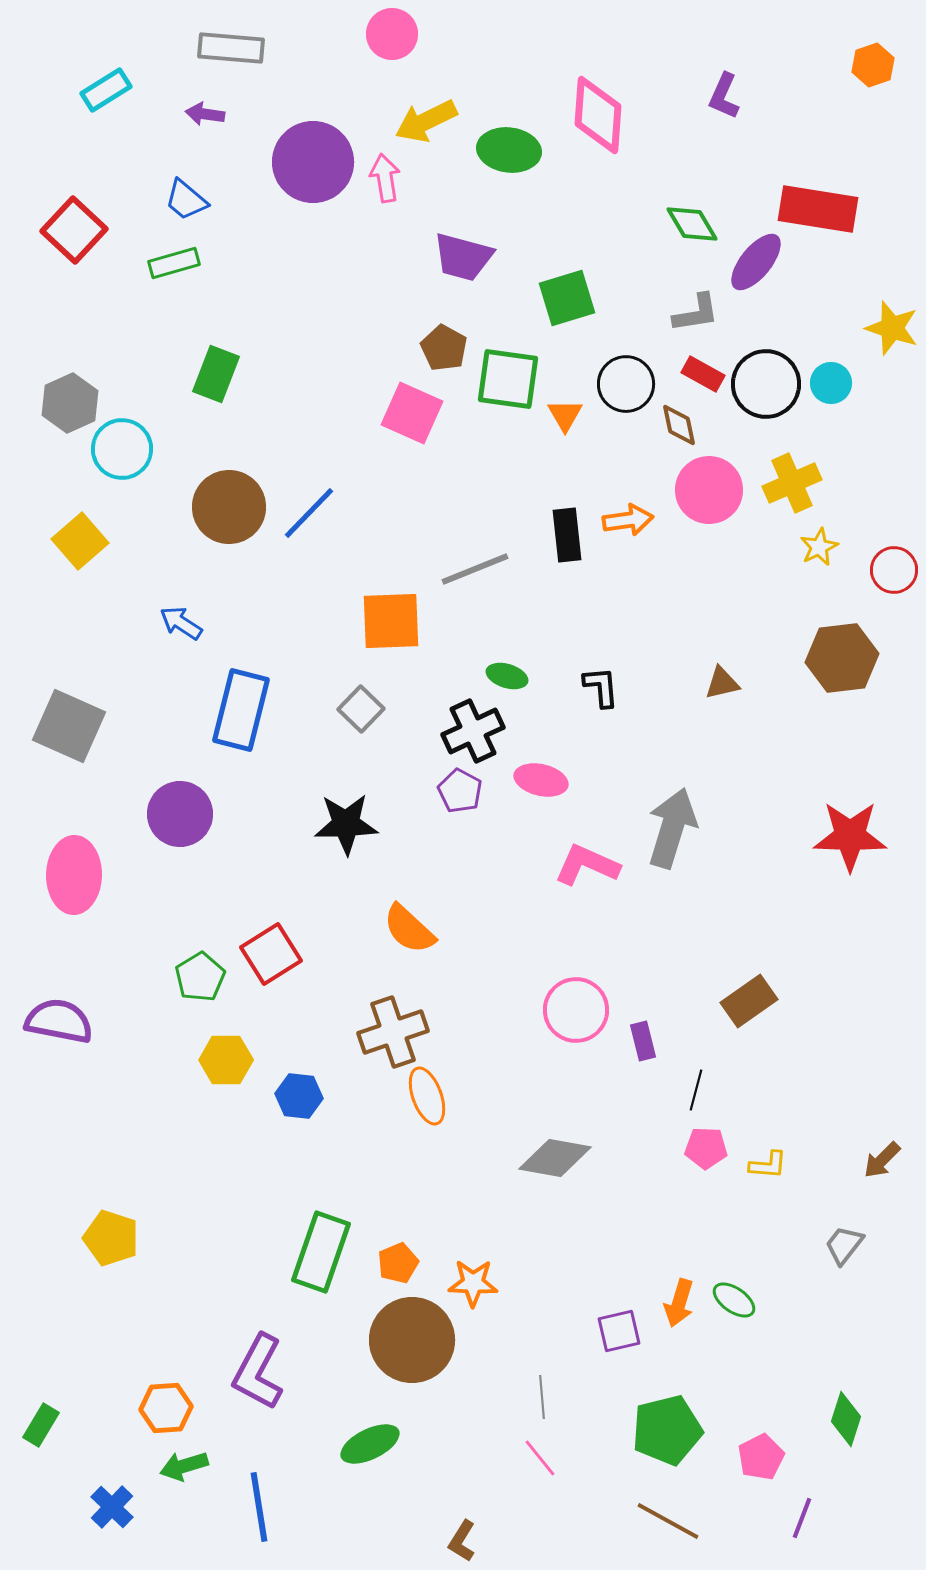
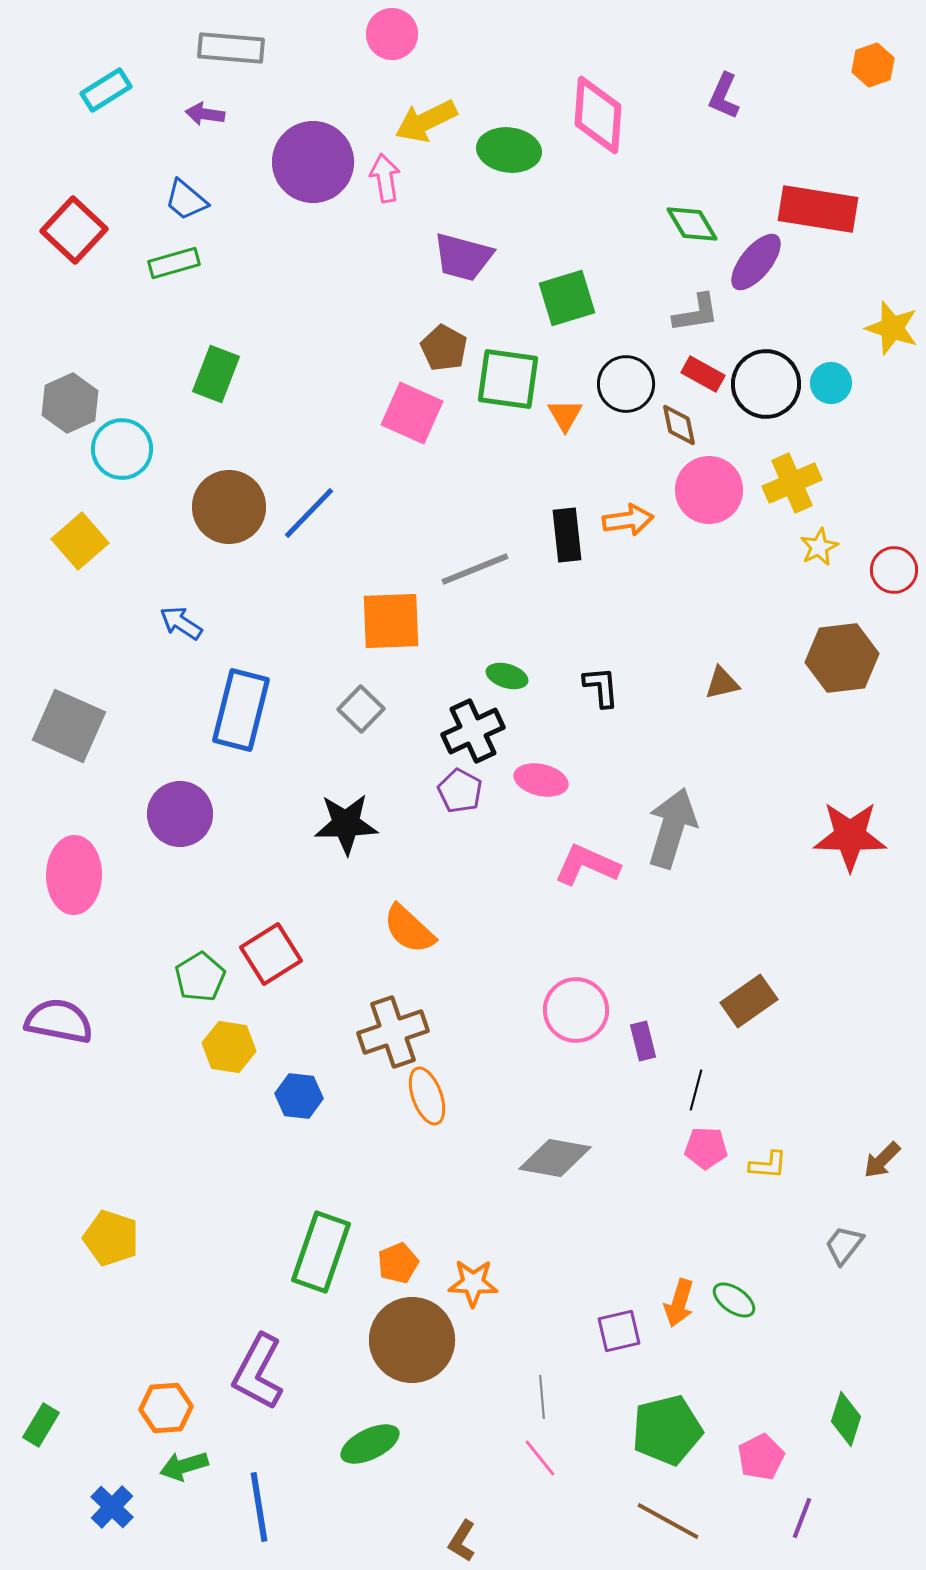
yellow hexagon at (226, 1060): moved 3 px right, 13 px up; rotated 9 degrees clockwise
